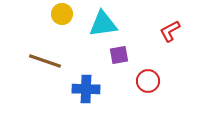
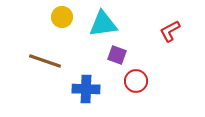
yellow circle: moved 3 px down
purple square: moved 2 px left; rotated 30 degrees clockwise
red circle: moved 12 px left
